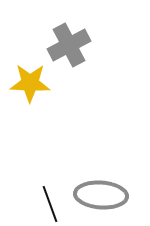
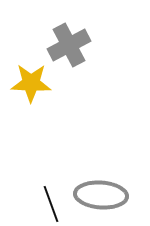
yellow star: moved 1 px right
black line: moved 1 px right
